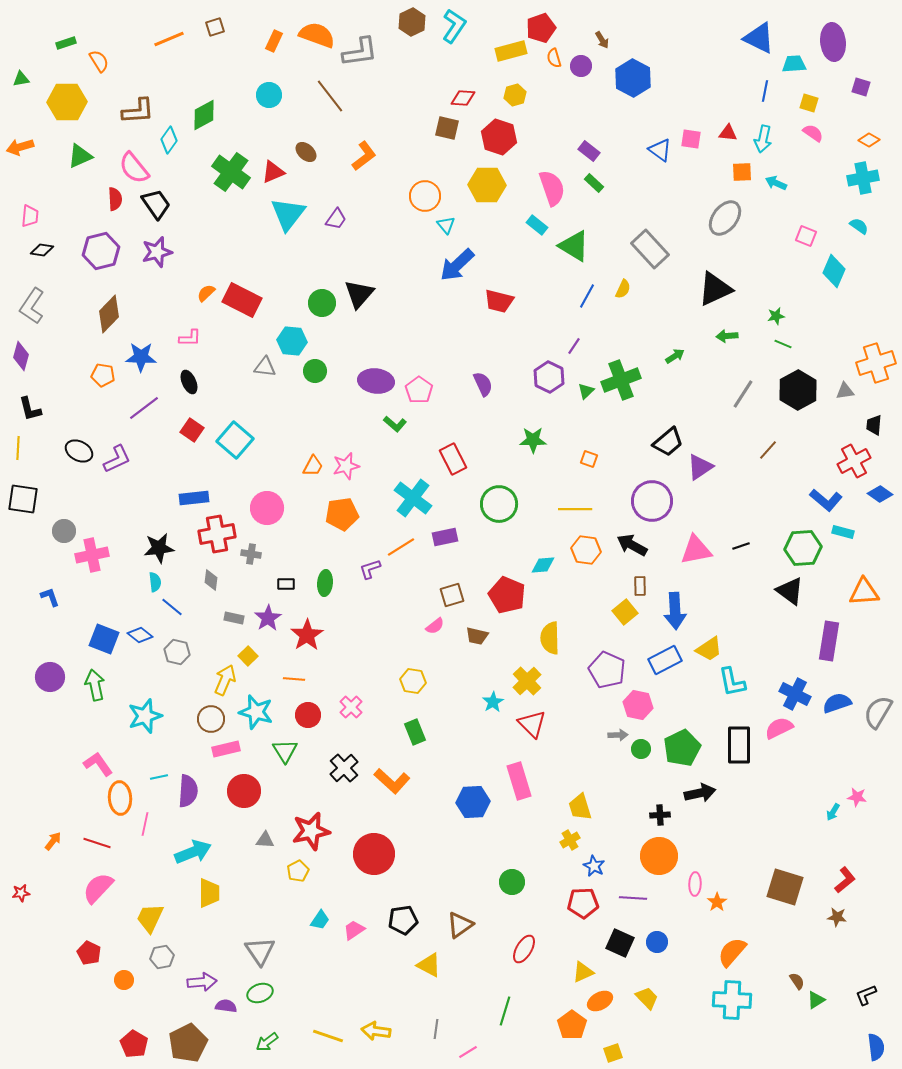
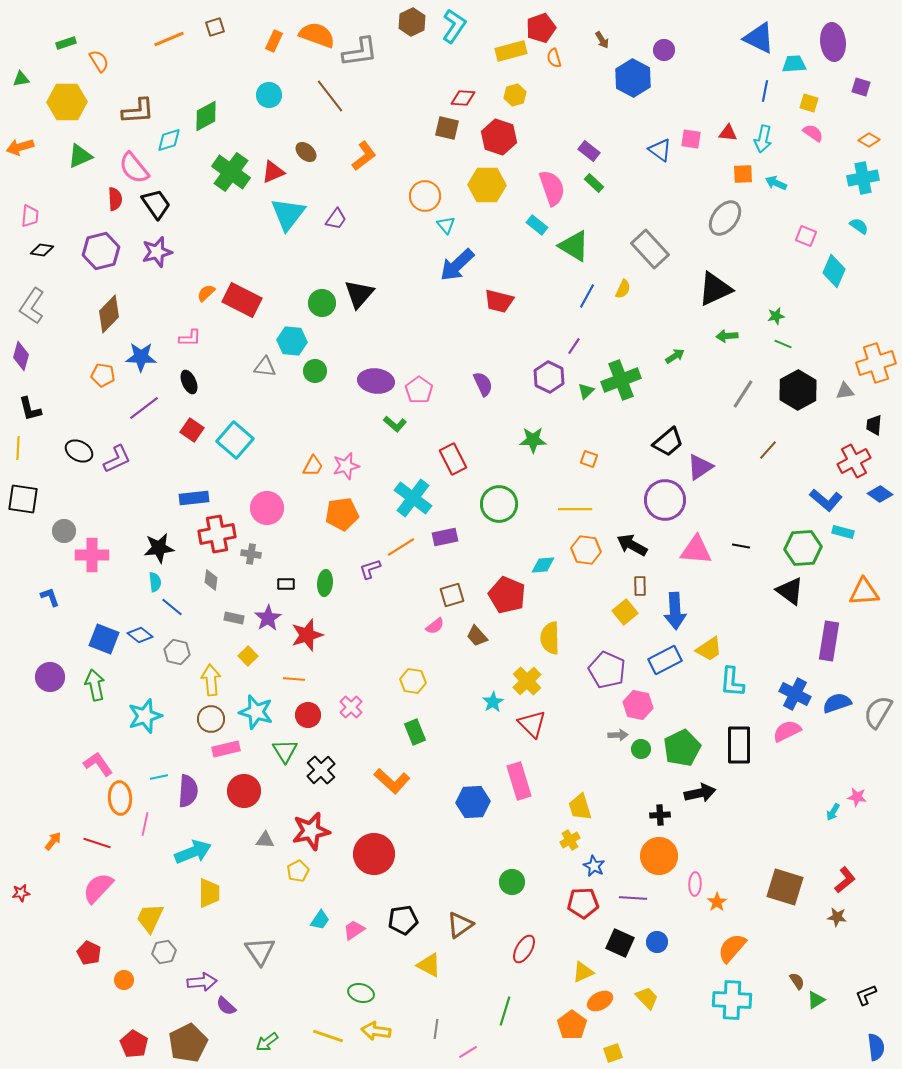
purple circle at (581, 66): moved 83 px right, 16 px up
green diamond at (204, 115): moved 2 px right, 1 px down
cyan diamond at (169, 140): rotated 36 degrees clockwise
orange square at (742, 172): moved 1 px right, 2 px down
purple circle at (652, 501): moved 13 px right, 1 px up
black line at (741, 546): rotated 30 degrees clockwise
pink triangle at (696, 550): rotated 16 degrees clockwise
pink cross at (92, 555): rotated 12 degrees clockwise
red star at (307, 635): rotated 16 degrees clockwise
brown trapezoid at (477, 636): rotated 35 degrees clockwise
yellow arrow at (225, 680): moved 14 px left; rotated 28 degrees counterclockwise
cyan L-shape at (732, 682): rotated 16 degrees clockwise
pink semicircle at (779, 728): moved 8 px right, 3 px down
black cross at (344, 768): moved 23 px left, 2 px down
orange semicircle at (732, 952): moved 4 px up
gray hexagon at (162, 957): moved 2 px right, 5 px up
green ellipse at (260, 993): moved 101 px right; rotated 35 degrees clockwise
purple semicircle at (226, 1006): rotated 145 degrees counterclockwise
